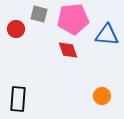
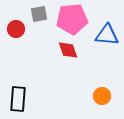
gray square: rotated 24 degrees counterclockwise
pink pentagon: moved 1 px left
